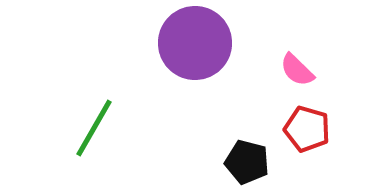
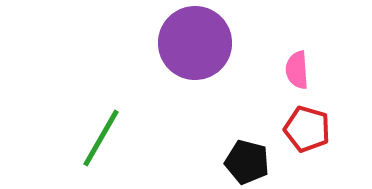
pink semicircle: rotated 42 degrees clockwise
green line: moved 7 px right, 10 px down
